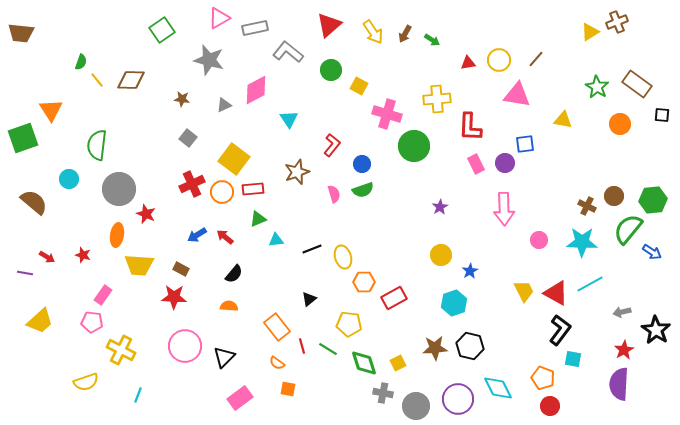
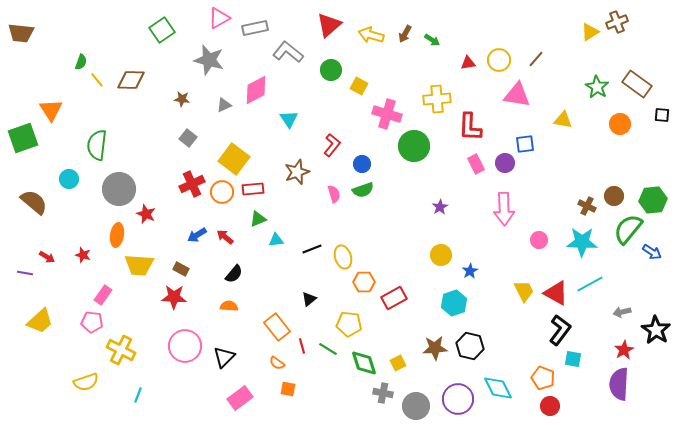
yellow arrow at (373, 32): moved 2 px left, 3 px down; rotated 140 degrees clockwise
